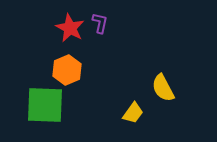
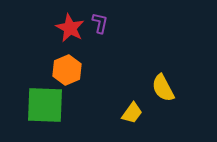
yellow trapezoid: moved 1 px left
